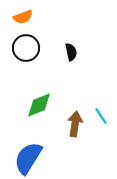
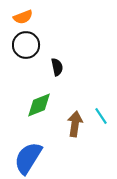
black circle: moved 3 px up
black semicircle: moved 14 px left, 15 px down
